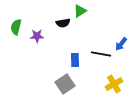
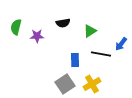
green triangle: moved 10 px right, 20 px down
yellow cross: moved 22 px left
